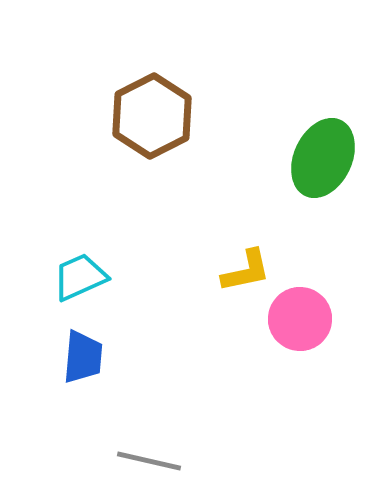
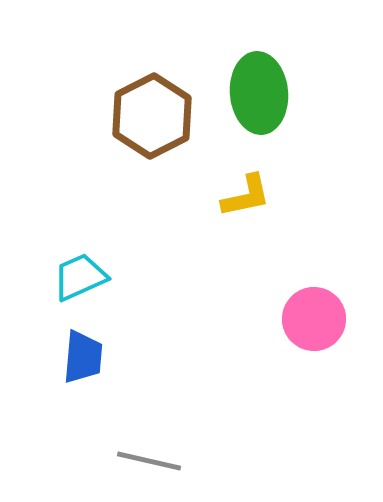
green ellipse: moved 64 px left, 65 px up; rotated 30 degrees counterclockwise
yellow L-shape: moved 75 px up
pink circle: moved 14 px right
